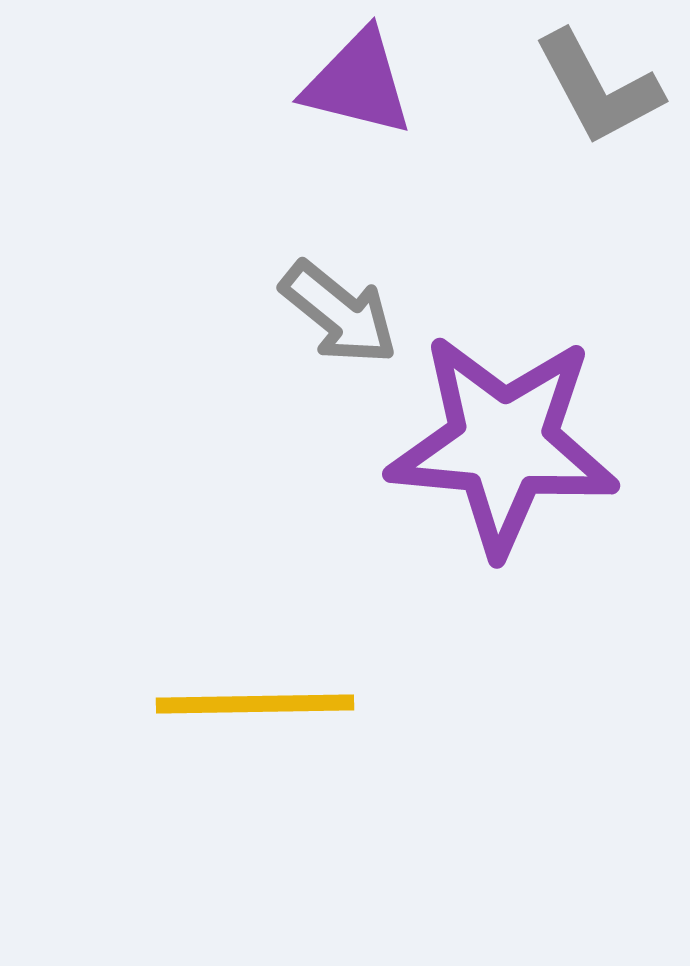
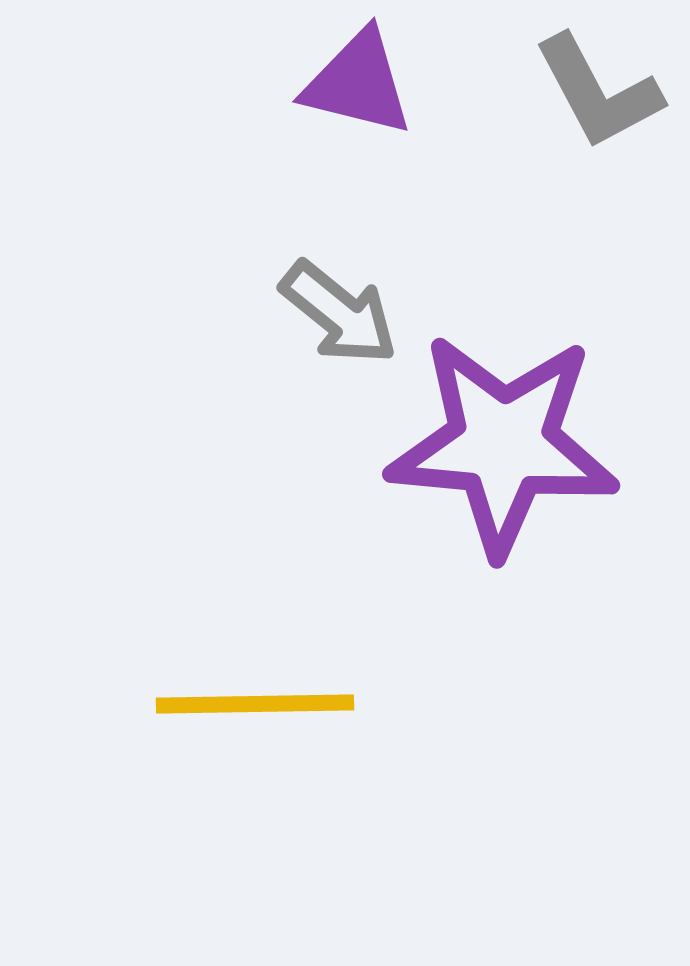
gray L-shape: moved 4 px down
